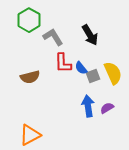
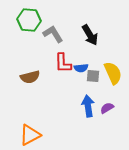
green hexagon: rotated 25 degrees counterclockwise
gray L-shape: moved 3 px up
blue semicircle: rotated 56 degrees counterclockwise
gray square: rotated 24 degrees clockwise
